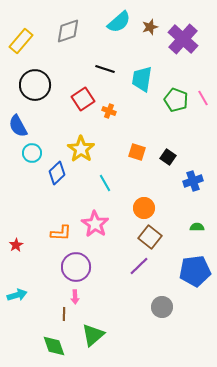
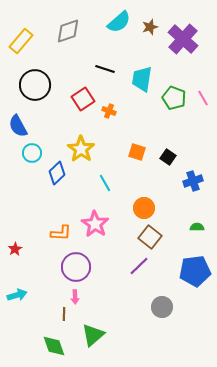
green pentagon: moved 2 px left, 2 px up
red star: moved 1 px left, 4 px down
